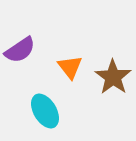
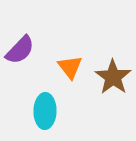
purple semicircle: rotated 12 degrees counterclockwise
cyan ellipse: rotated 32 degrees clockwise
